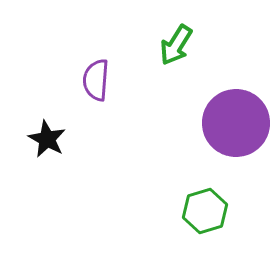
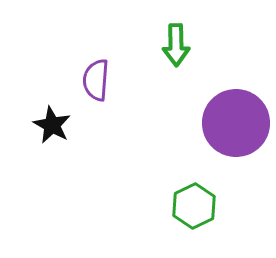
green arrow: rotated 33 degrees counterclockwise
black star: moved 5 px right, 14 px up
green hexagon: moved 11 px left, 5 px up; rotated 9 degrees counterclockwise
